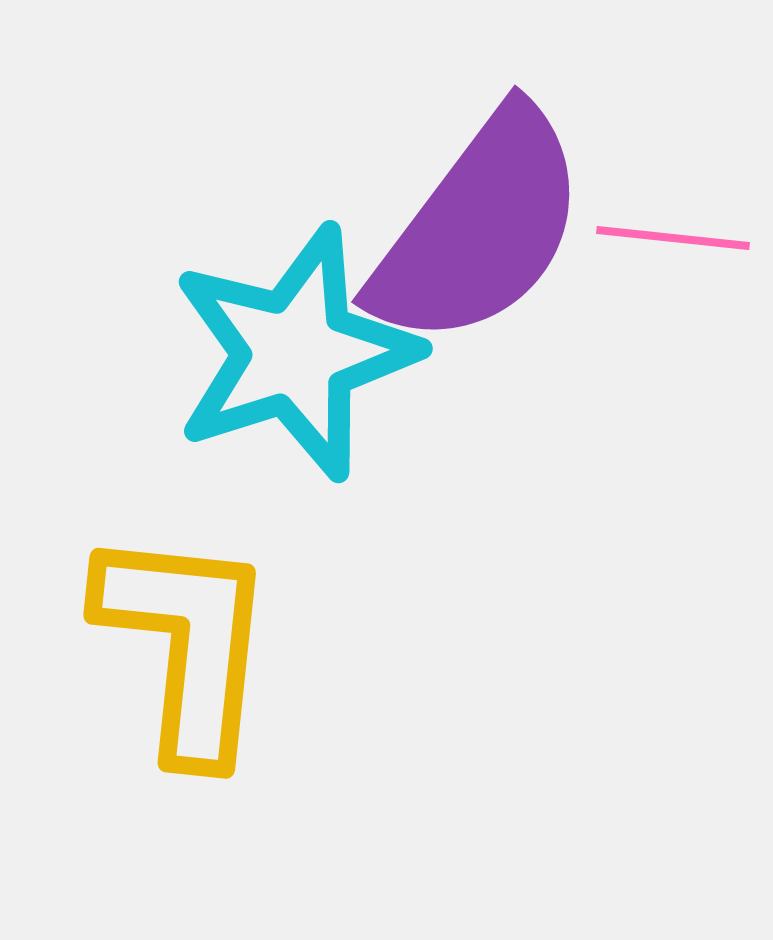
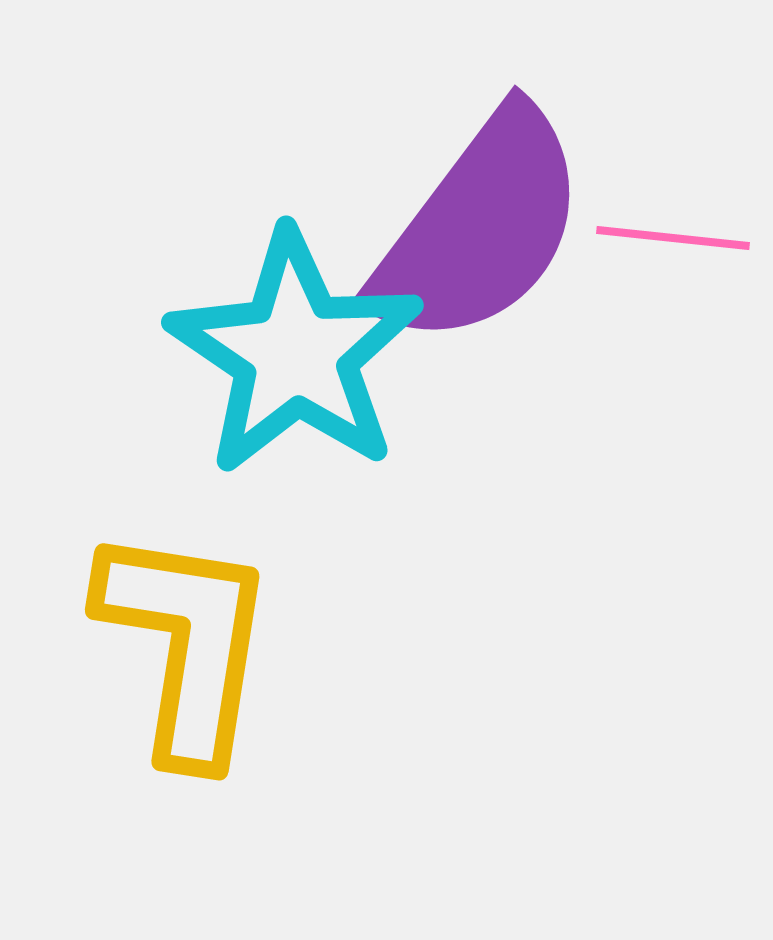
cyan star: rotated 20 degrees counterclockwise
yellow L-shape: rotated 3 degrees clockwise
